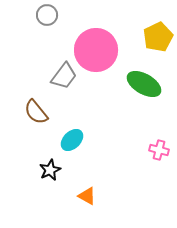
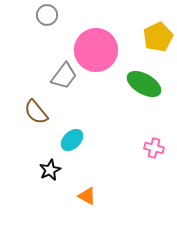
pink cross: moved 5 px left, 2 px up
